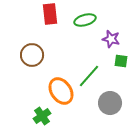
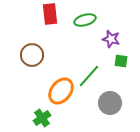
orange ellipse: rotated 72 degrees clockwise
green cross: moved 2 px down
